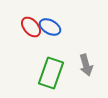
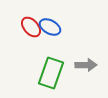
gray arrow: rotated 75 degrees counterclockwise
